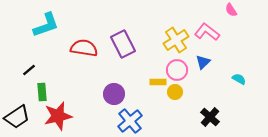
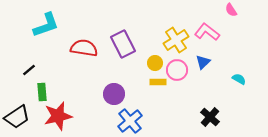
yellow circle: moved 20 px left, 29 px up
